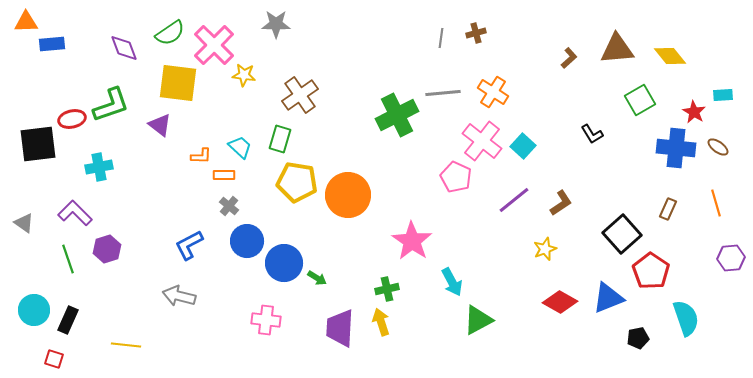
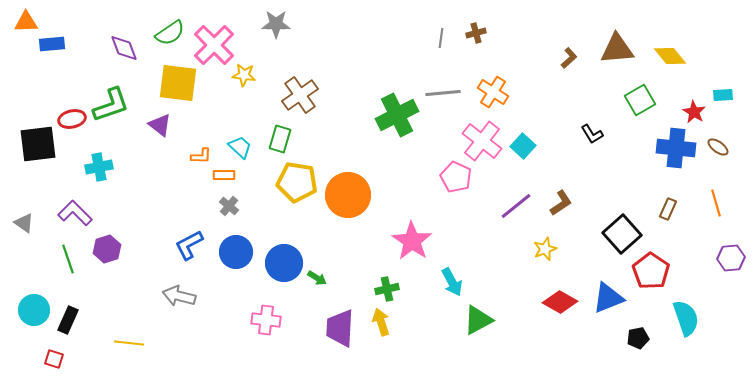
purple line at (514, 200): moved 2 px right, 6 px down
blue circle at (247, 241): moved 11 px left, 11 px down
yellow line at (126, 345): moved 3 px right, 2 px up
